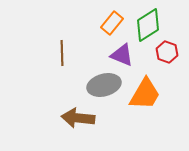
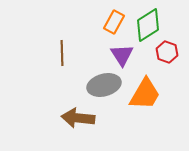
orange rectangle: moved 2 px right, 1 px up; rotated 10 degrees counterclockwise
purple triangle: rotated 35 degrees clockwise
